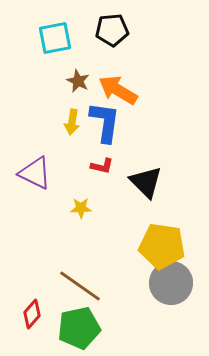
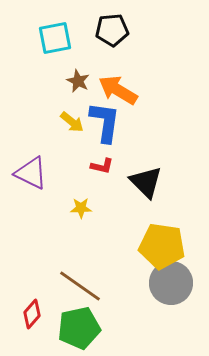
yellow arrow: rotated 60 degrees counterclockwise
purple triangle: moved 4 px left
